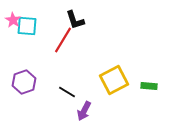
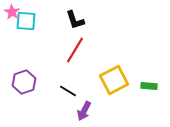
pink star: moved 1 px left, 8 px up
cyan square: moved 1 px left, 5 px up
red line: moved 12 px right, 10 px down
black line: moved 1 px right, 1 px up
